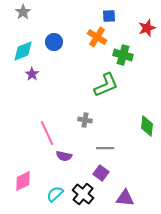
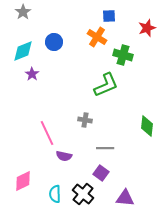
cyan semicircle: rotated 48 degrees counterclockwise
